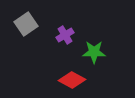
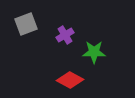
gray square: rotated 15 degrees clockwise
red diamond: moved 2 px left
